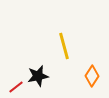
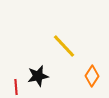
yellow line: rotated 28 degrees counterclockwise
red line: rotated 56 degrees counterclockwise
